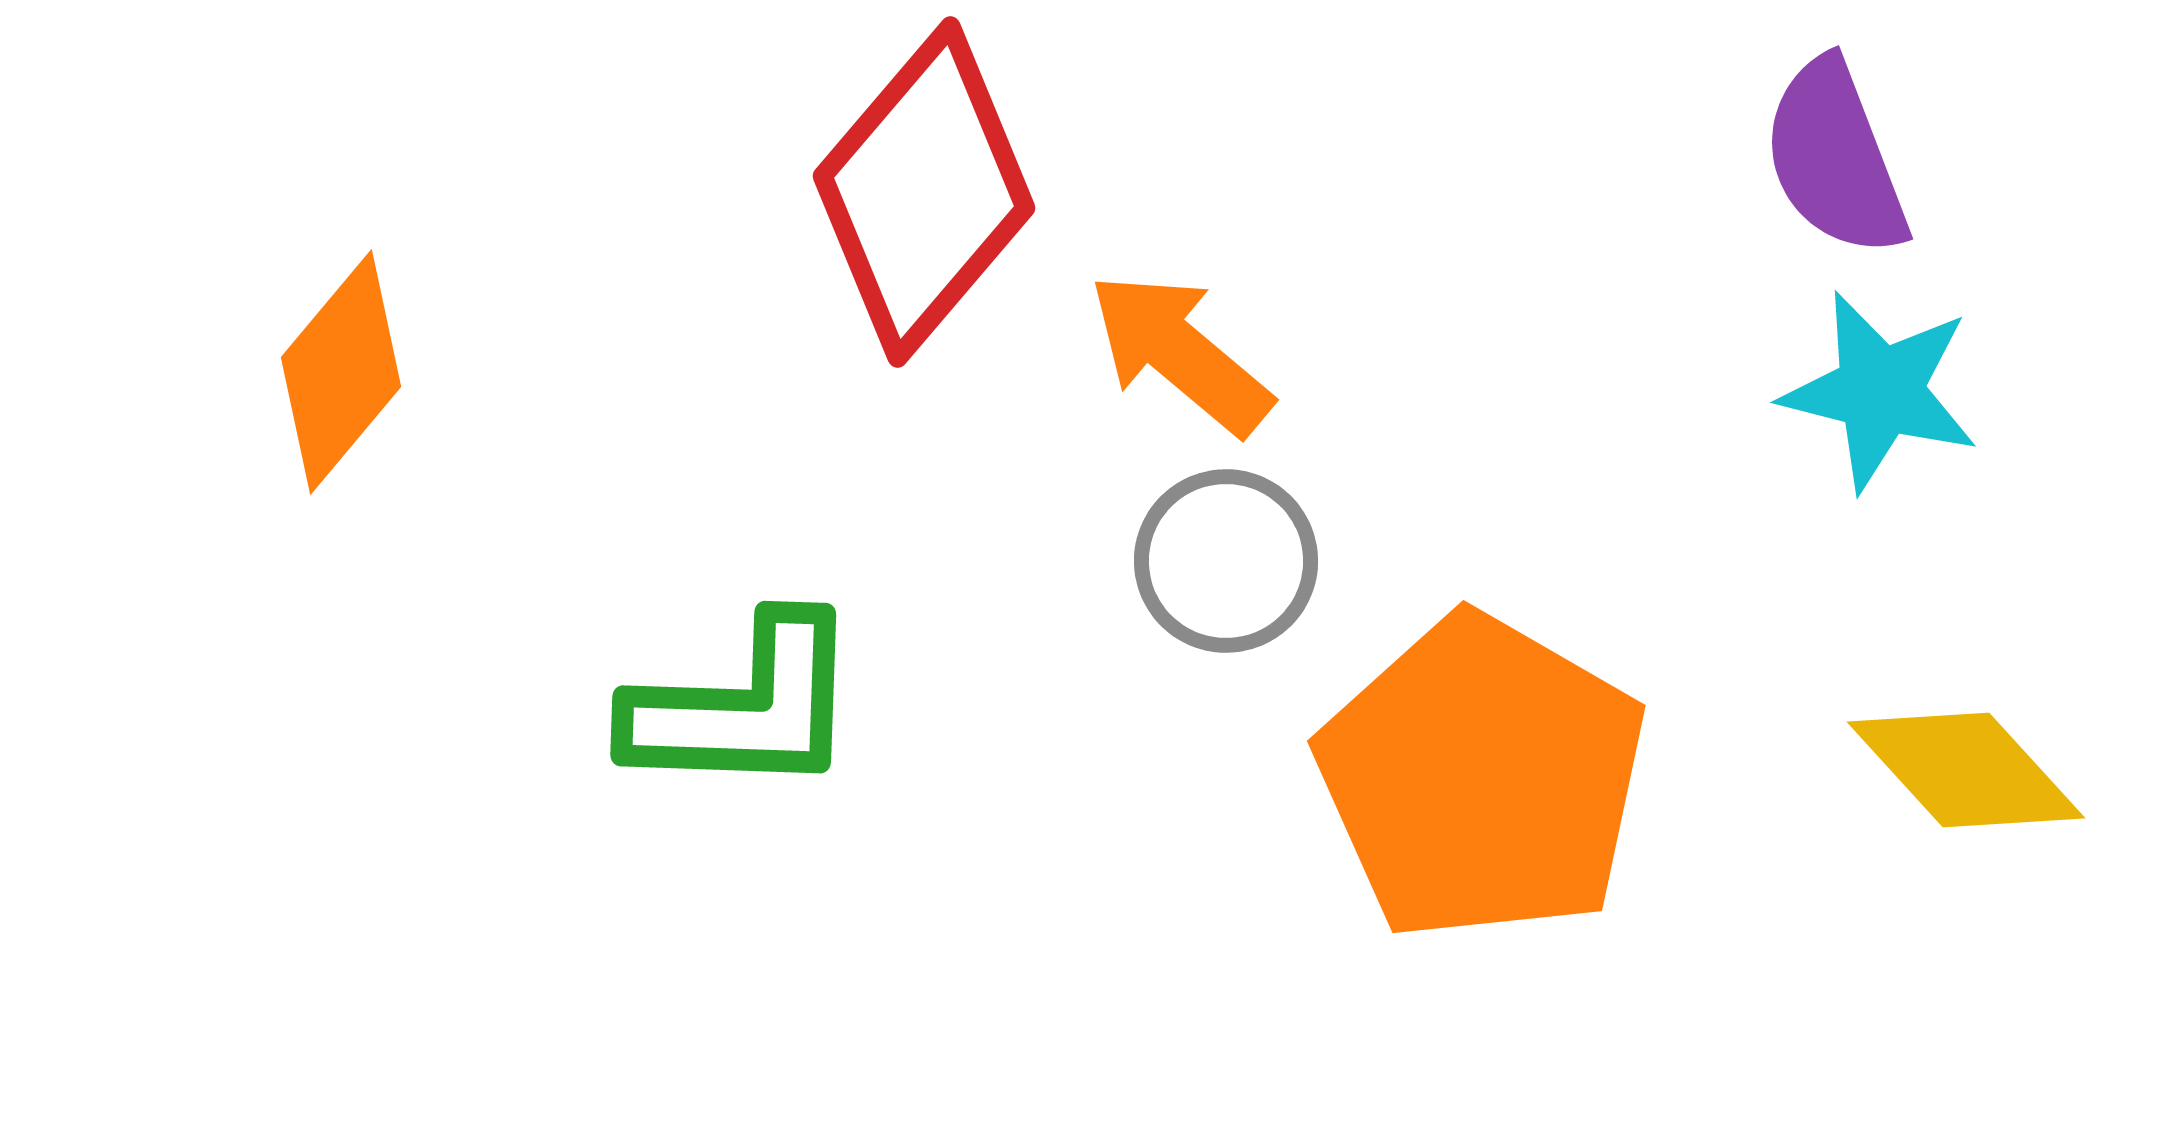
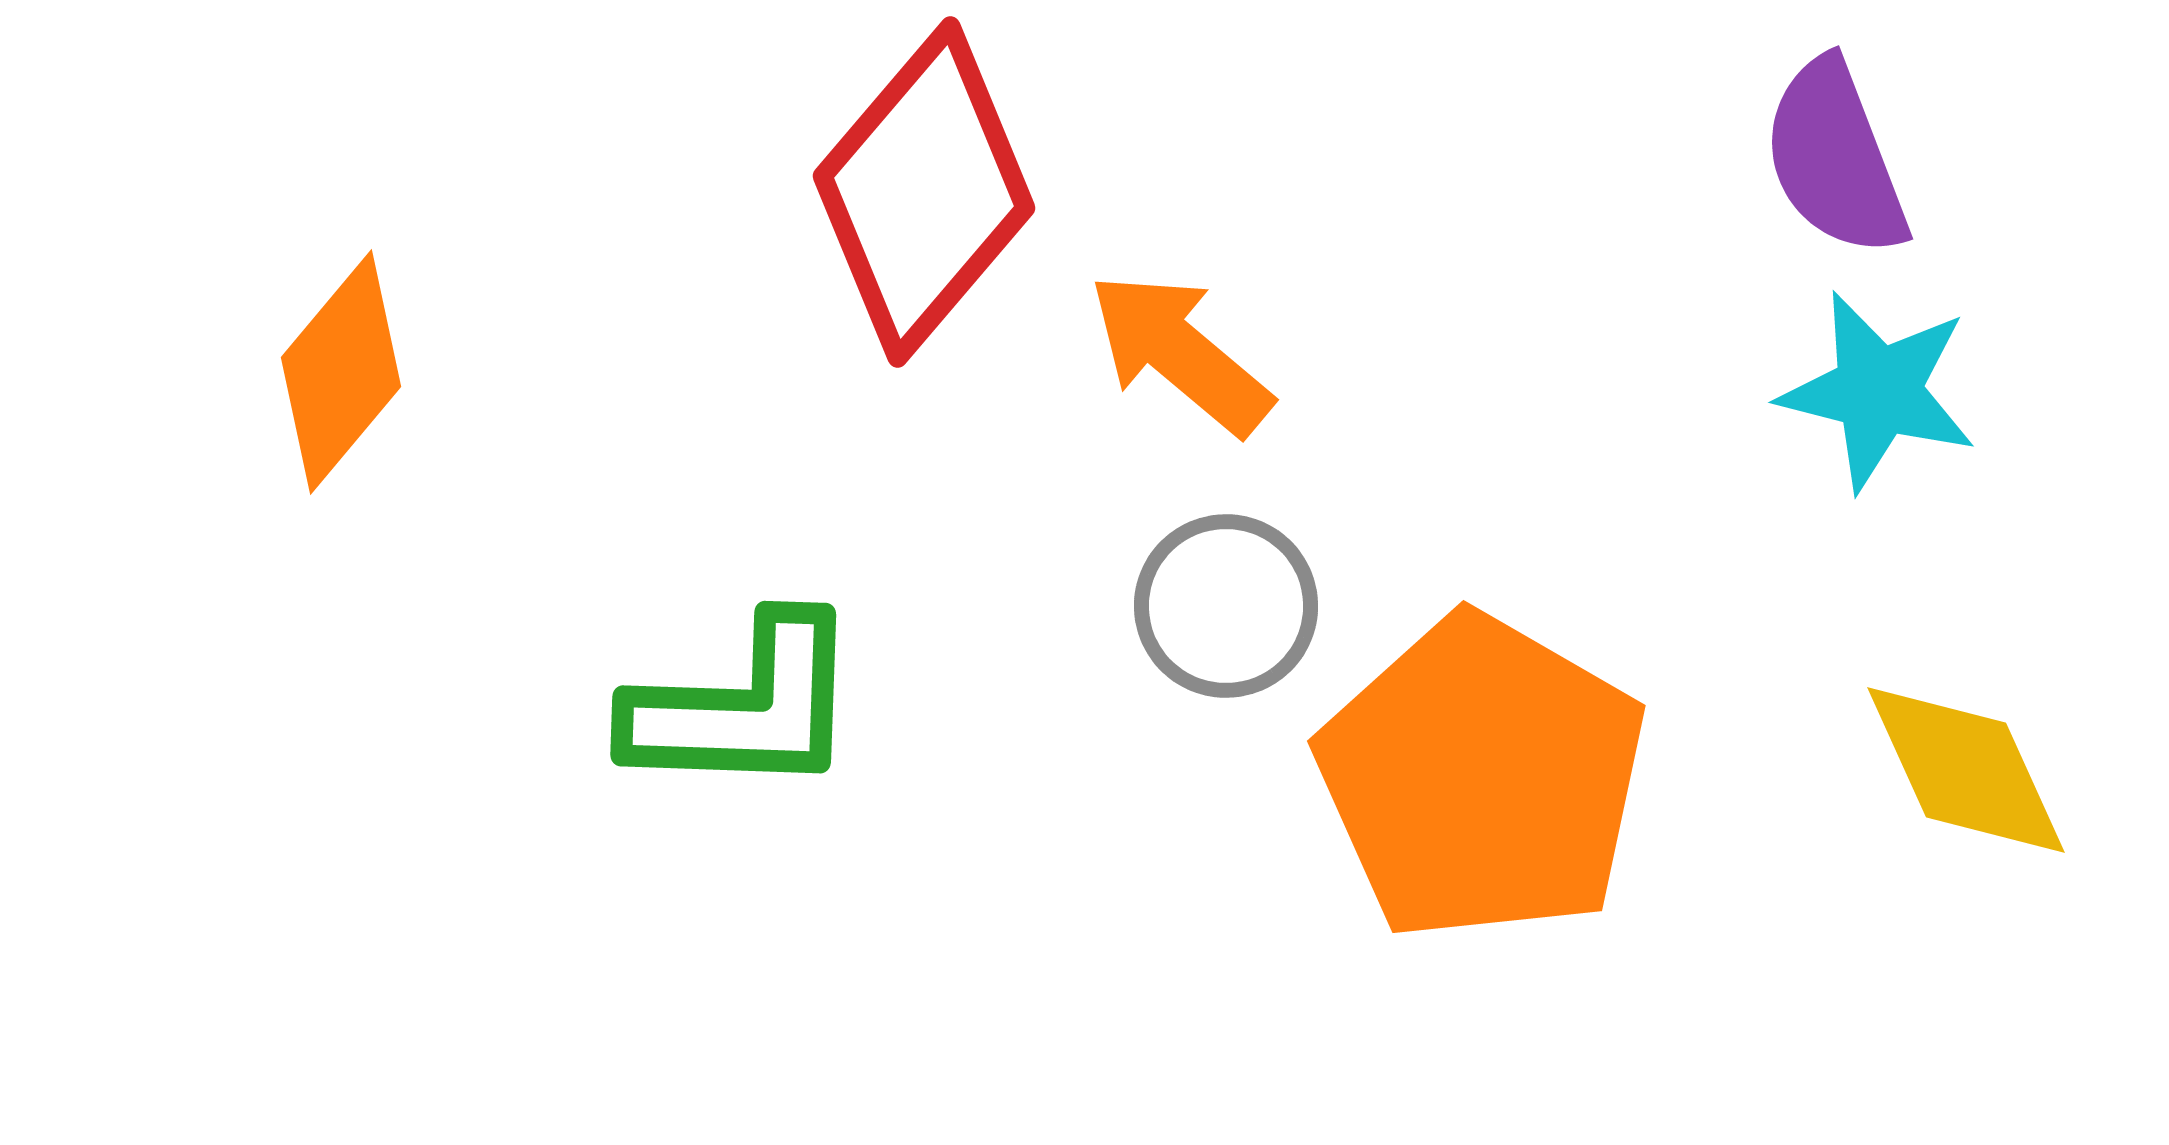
cyan star: moved 2 px left
gray circle: moved 45 px down
yellow diamond: rotated 18 degrees clockwise
